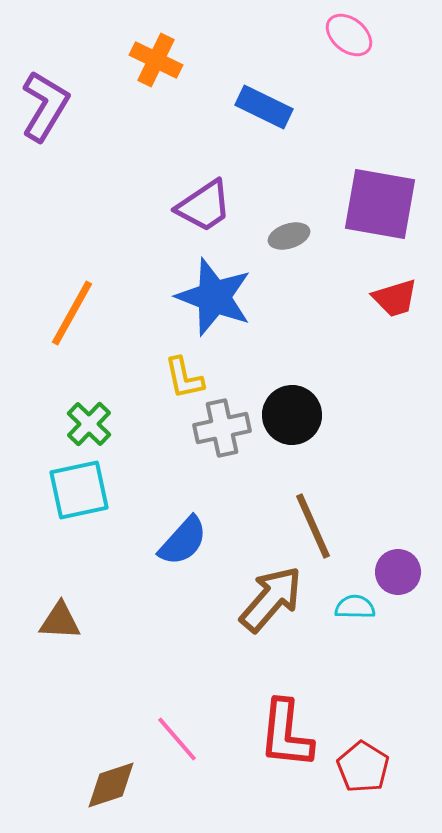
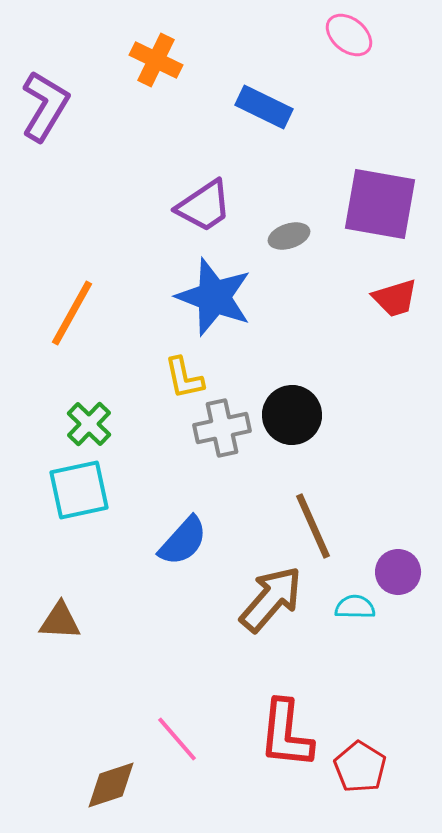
red pentagon: moved 3 px left
